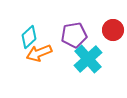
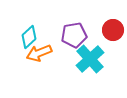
cyan cross: moved 2 px right
